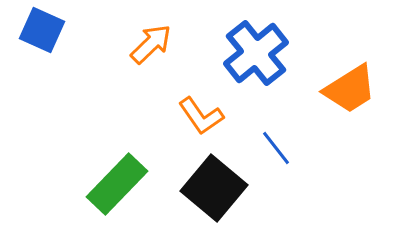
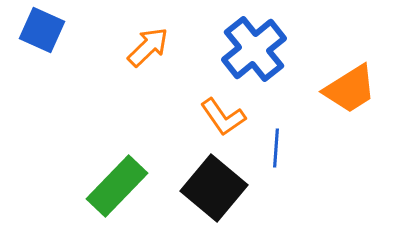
orange arrow: moved 3 px left, 3 px down
blue cross: moved 2 px left, 4 px up
orange L-shape: moved 22 px right, 1 px down
blue line: rotated 42 degrees clockwise
green rectangle: moved 2 px down
